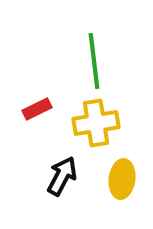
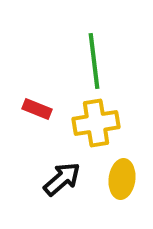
red rectangle: rotated 48 degrees clockwise
black arrow: moved 3 px down; rotated 21 degrees clockwise
